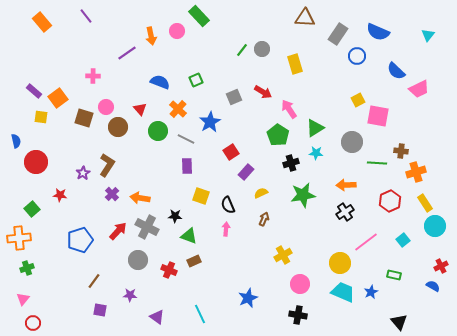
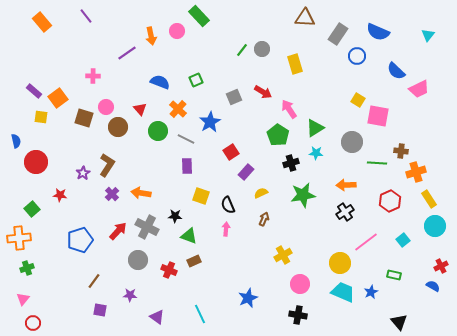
yellow square at (358, 100): rotated 32 degrees counterclockwise
orange arrow at (140, 198): moved 1 px right, 5 px up
yellow rectangle at (425, 203): moved 4 px right, 4 px up
